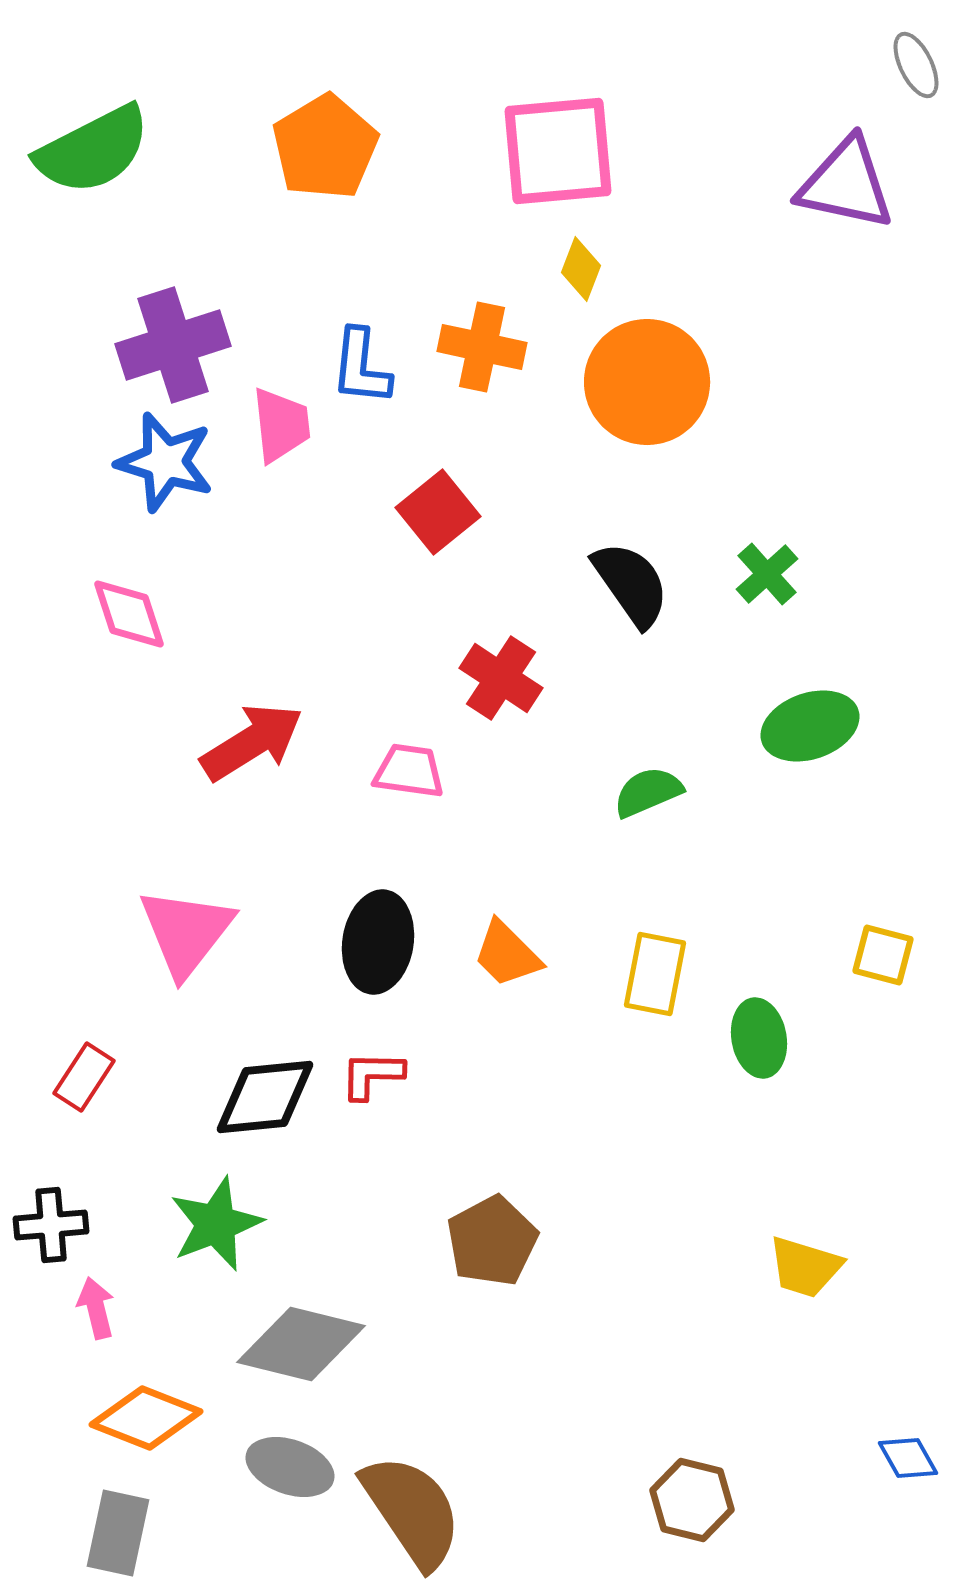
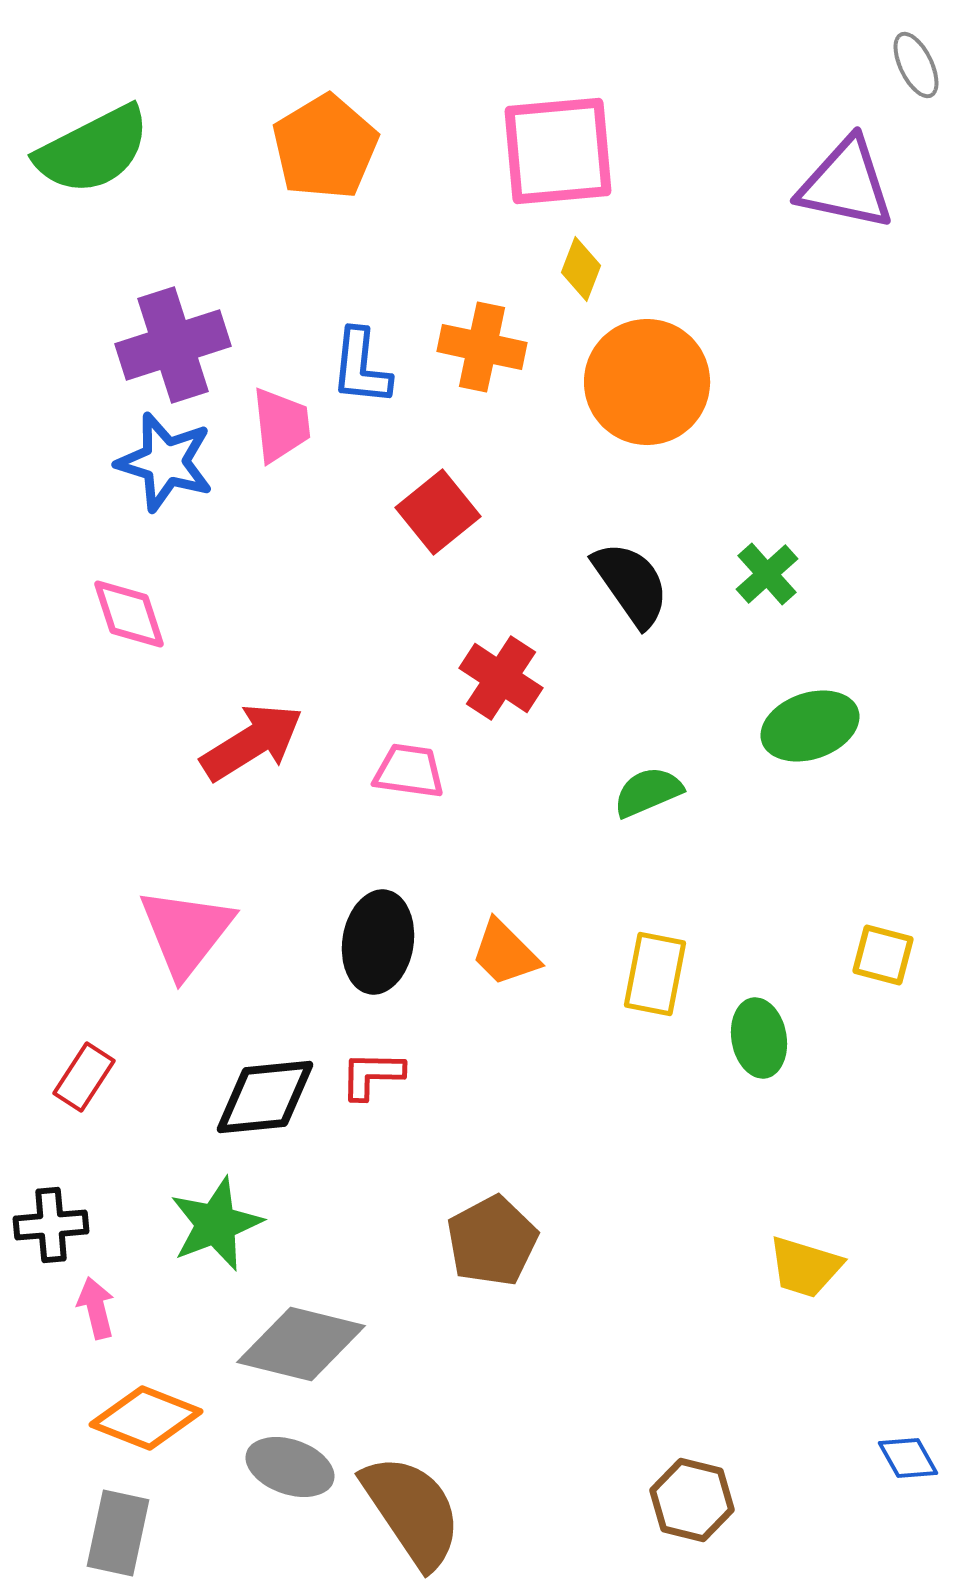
orange trapezoid at (507, 954): moved 2 px left, 1 px up
